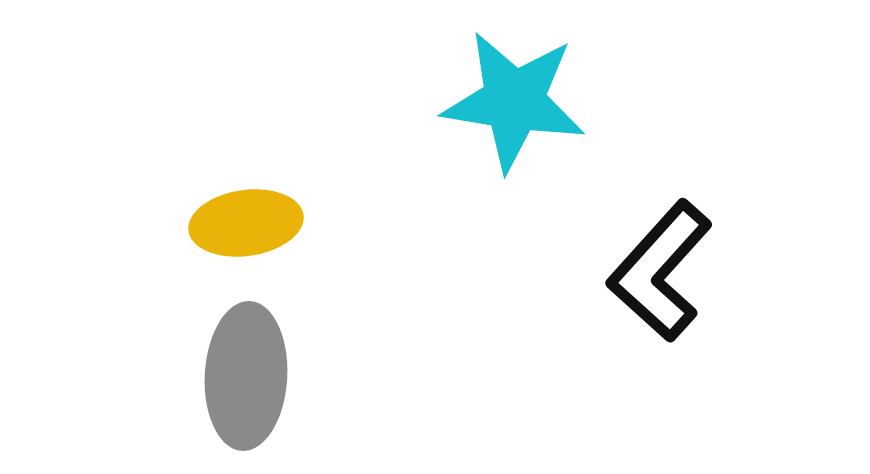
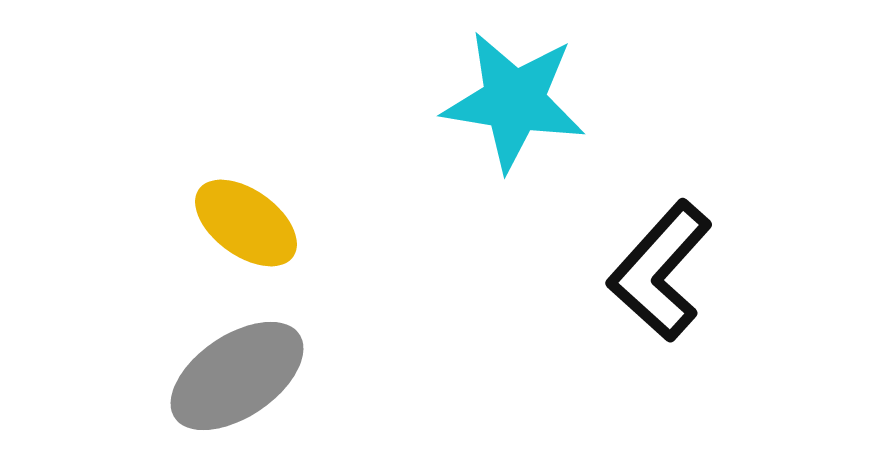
yellow ellipse: rotated 44 degrees clockwise
gray ellipse: moved 9 px left; rotated 53 degrees clockwise
